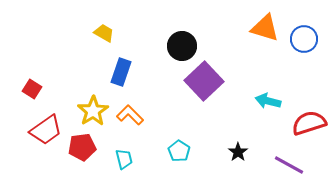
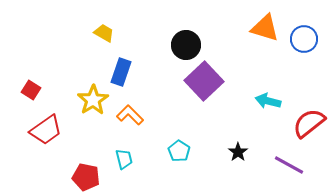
black circle: moved 4 px right, 1 px up
red square: moved 1 px left, 1 px down
yellow star: moved 11 px up
red semicircle: rotated 20 degrees counterclockwise
red pentagon: moved 4 px right, 30 px down; rotated 20 degrees clockwise
